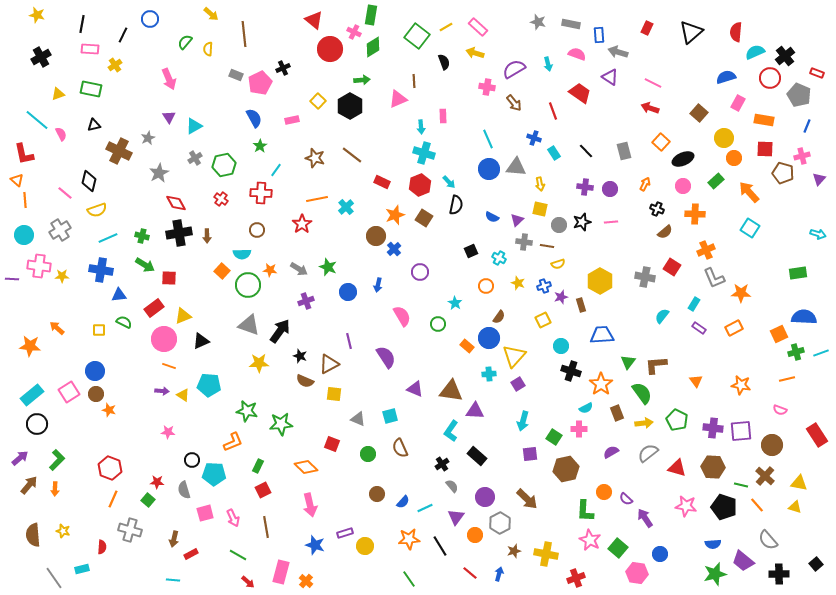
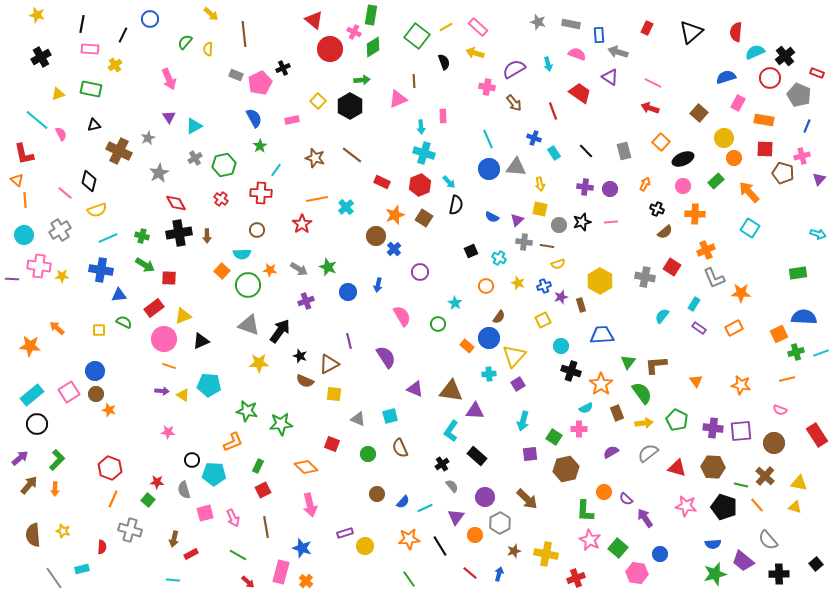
brown circle at (772, 445): moved 2 px right, 2 px up
blue star at (315, 545): moved 13 px left, 3 px down
